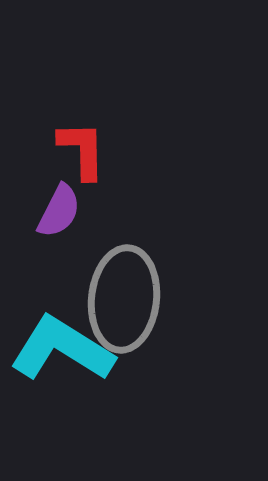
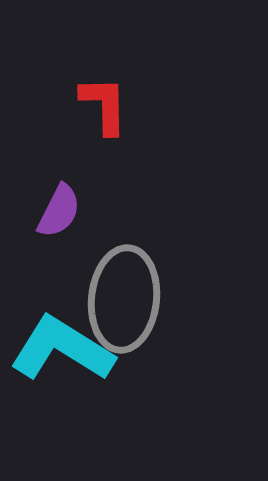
red L-shape: moved 22 px right, 45 px up
